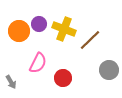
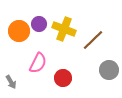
brown line: moved 3 px right
